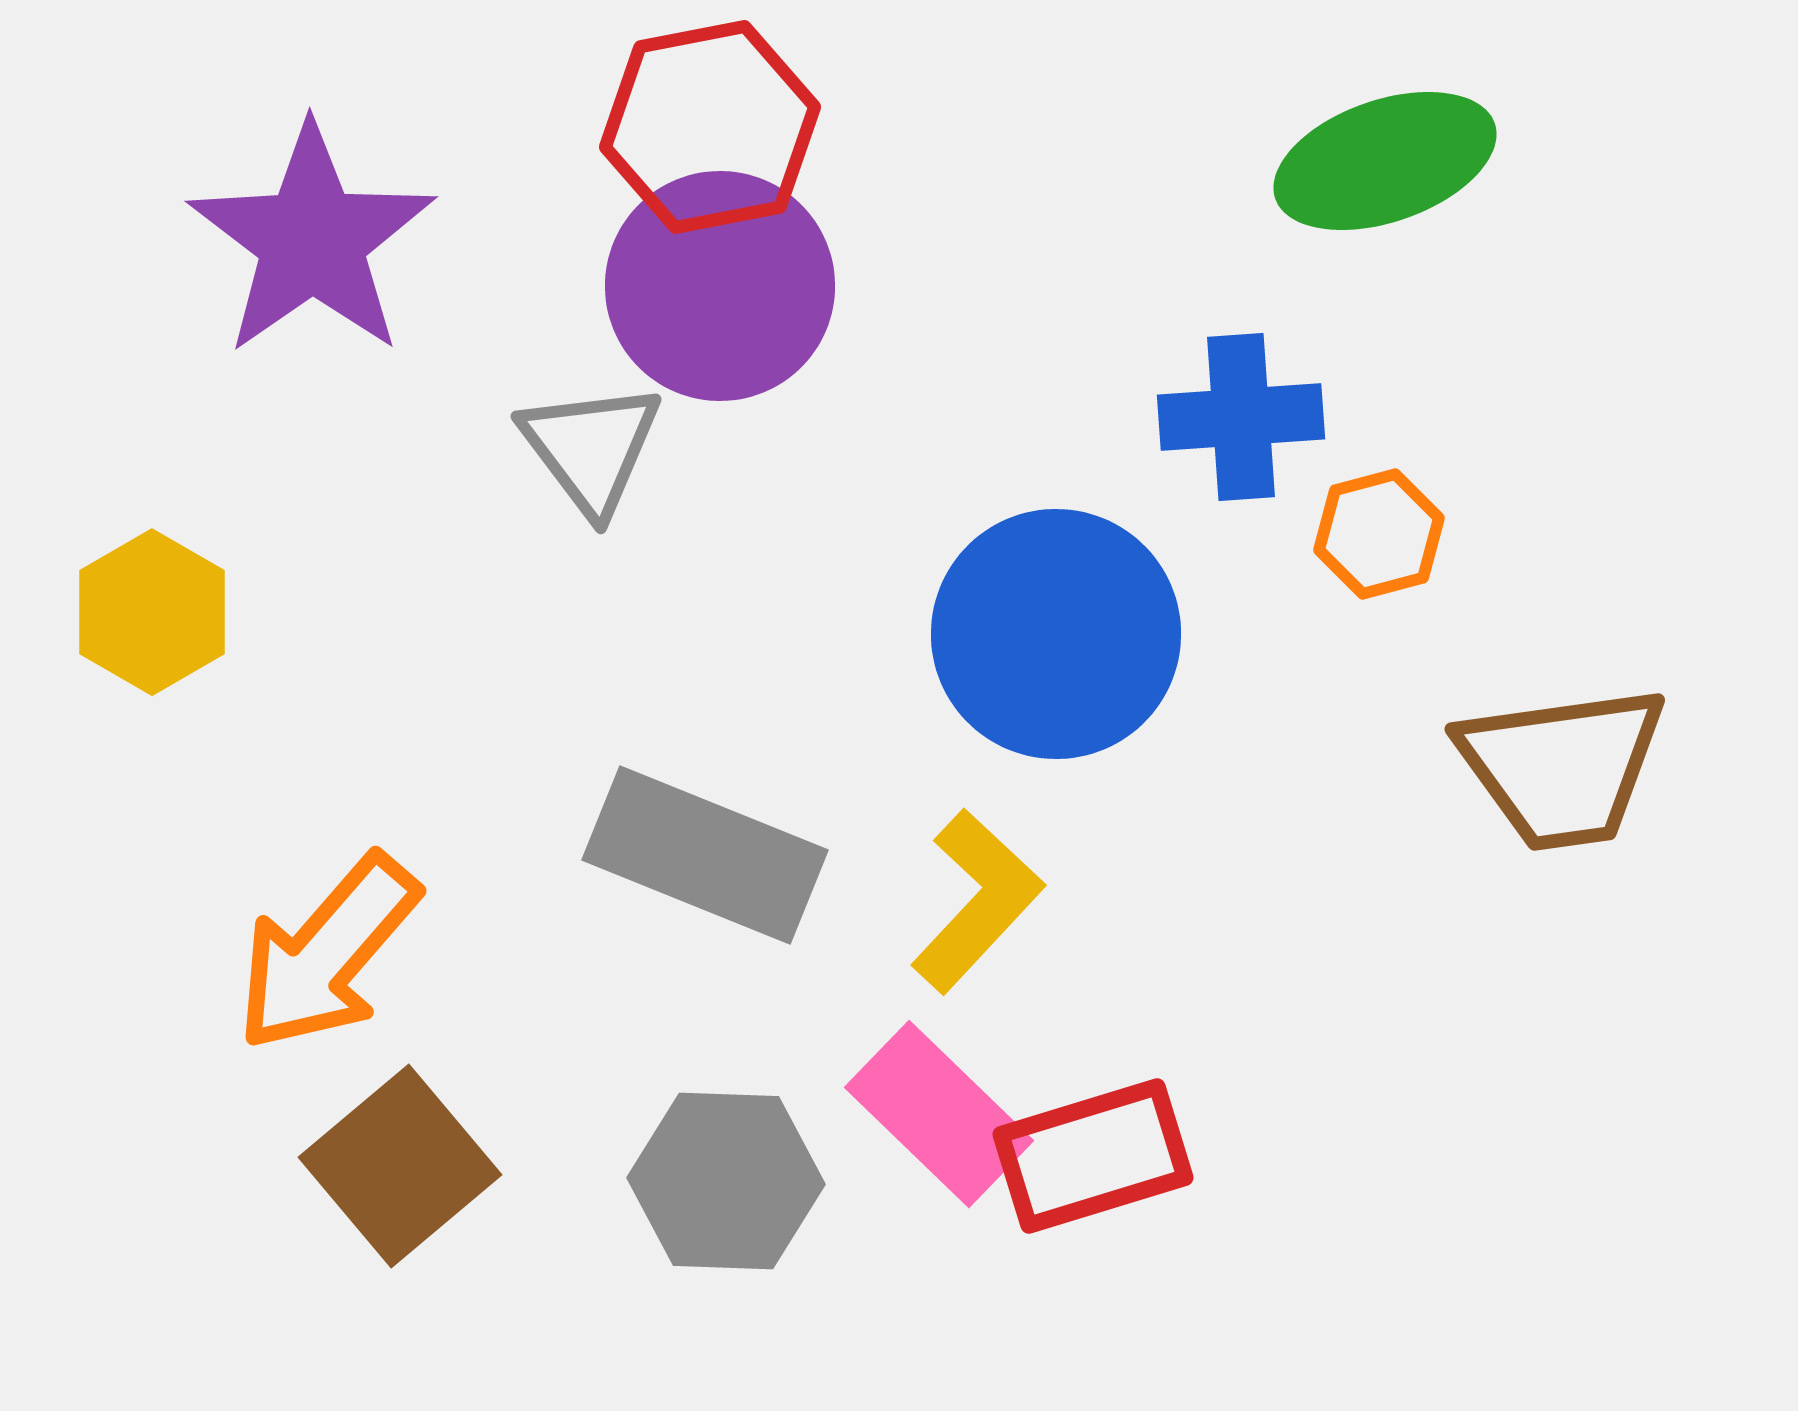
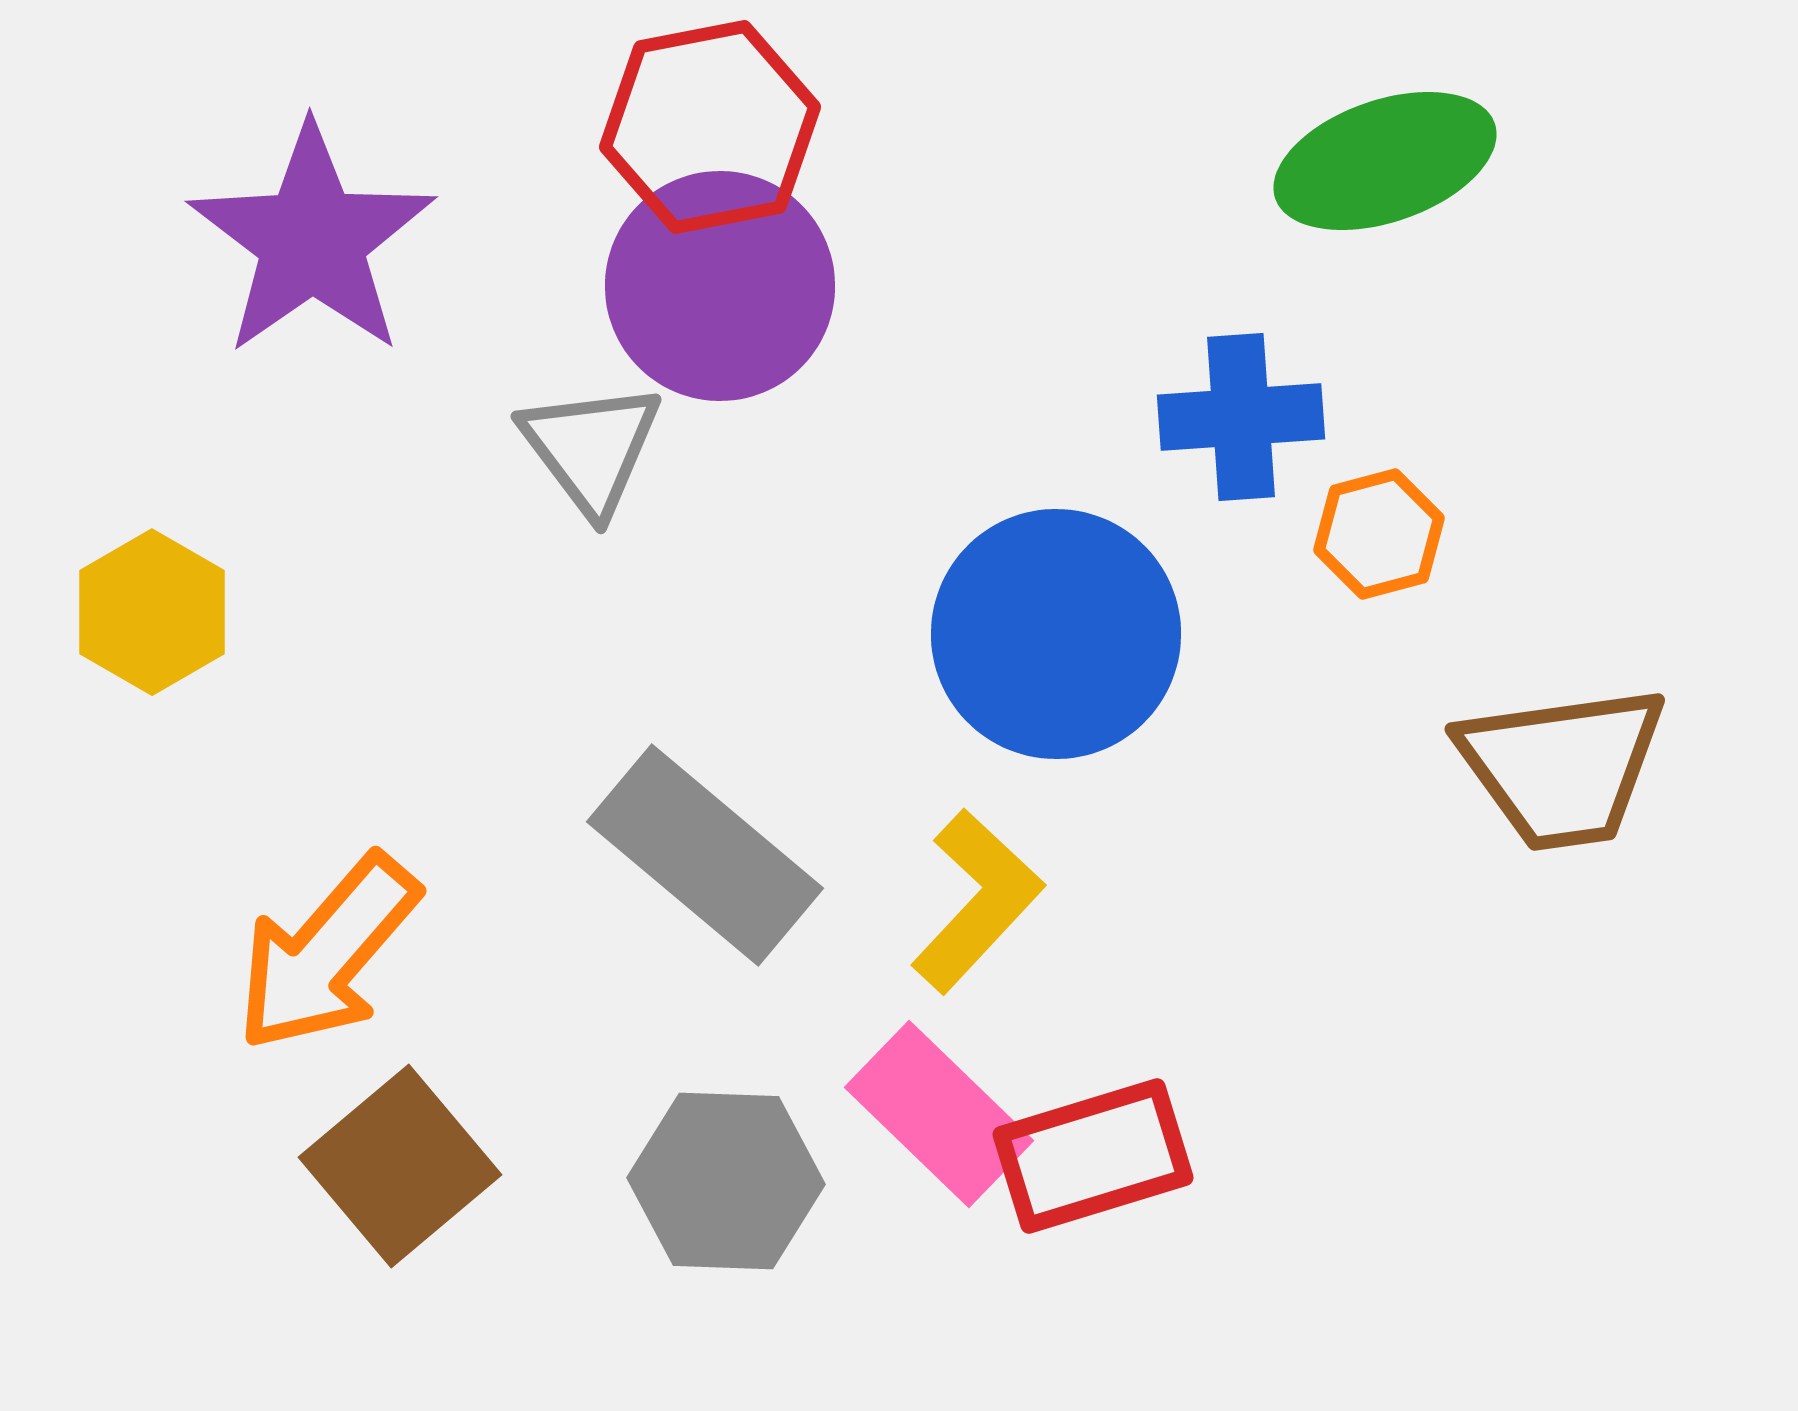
gray rectangle: rotated 18 degrees clockwise
